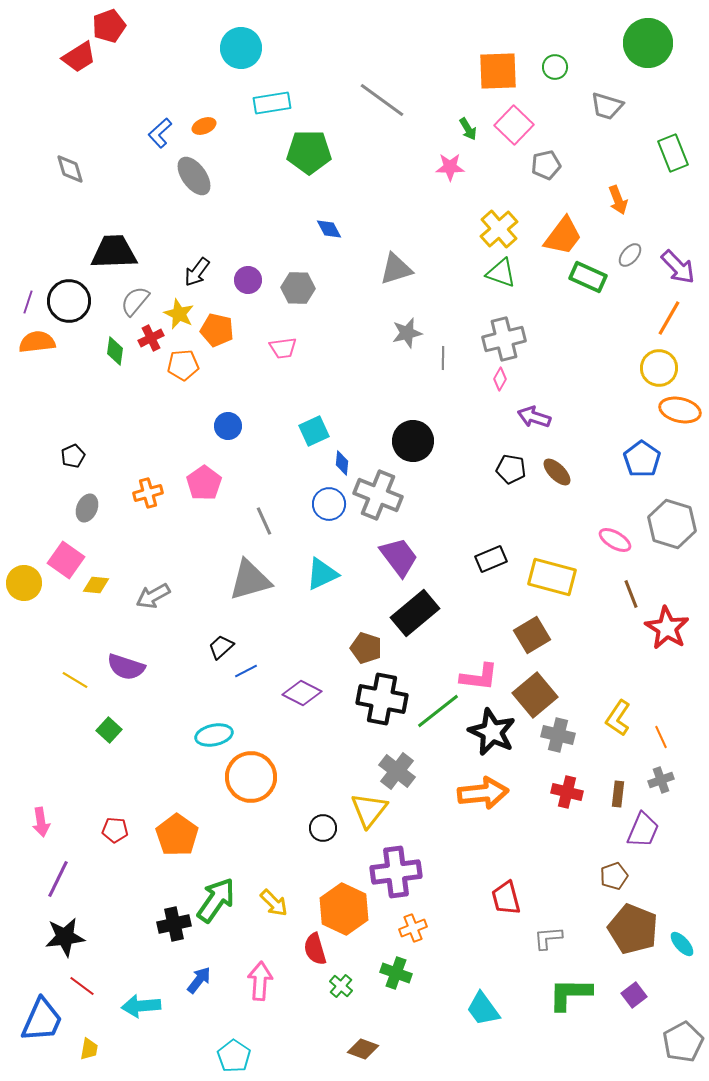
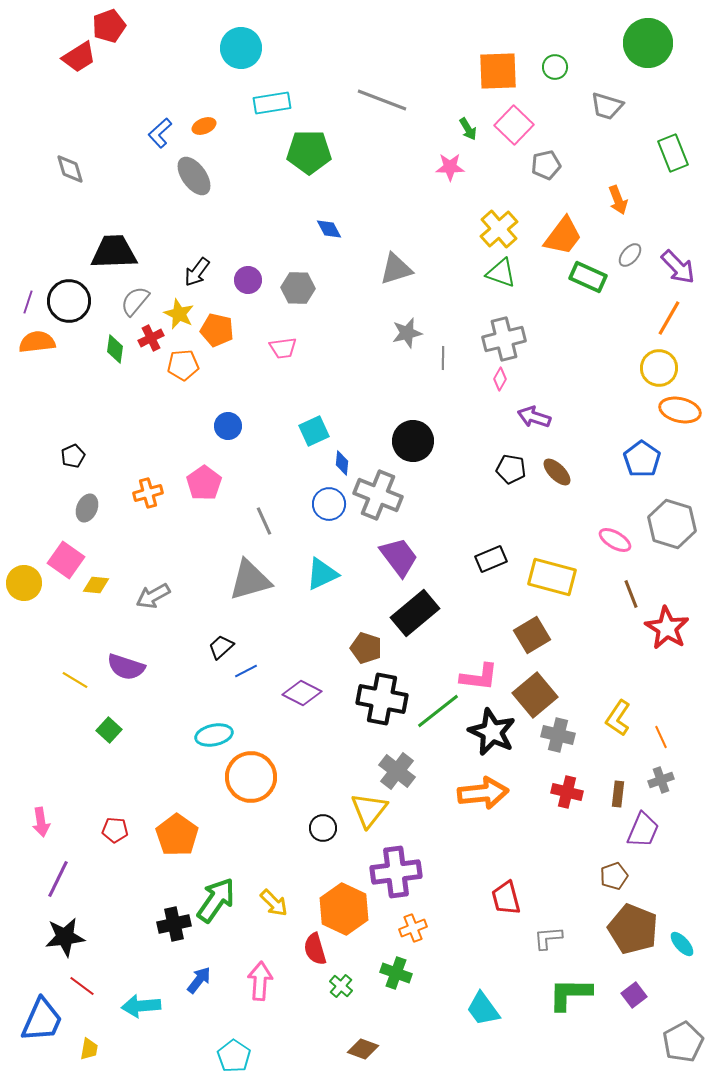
gray line at (382, 100): rotated 15 degrees counterclockwise
green diamond at (115, 351): moved 2 px up
